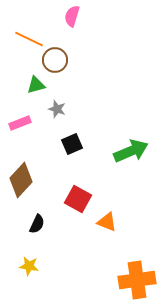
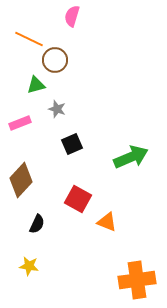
green arrow: moved 6 px down
